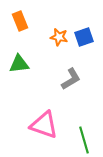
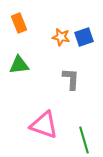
orange rectangle: moved 1 px left, 2 px down
orange star: moved 2 px right
green triangle: moved 1 px down
gray L-shape: rotated 55 degrees counterclockwise
